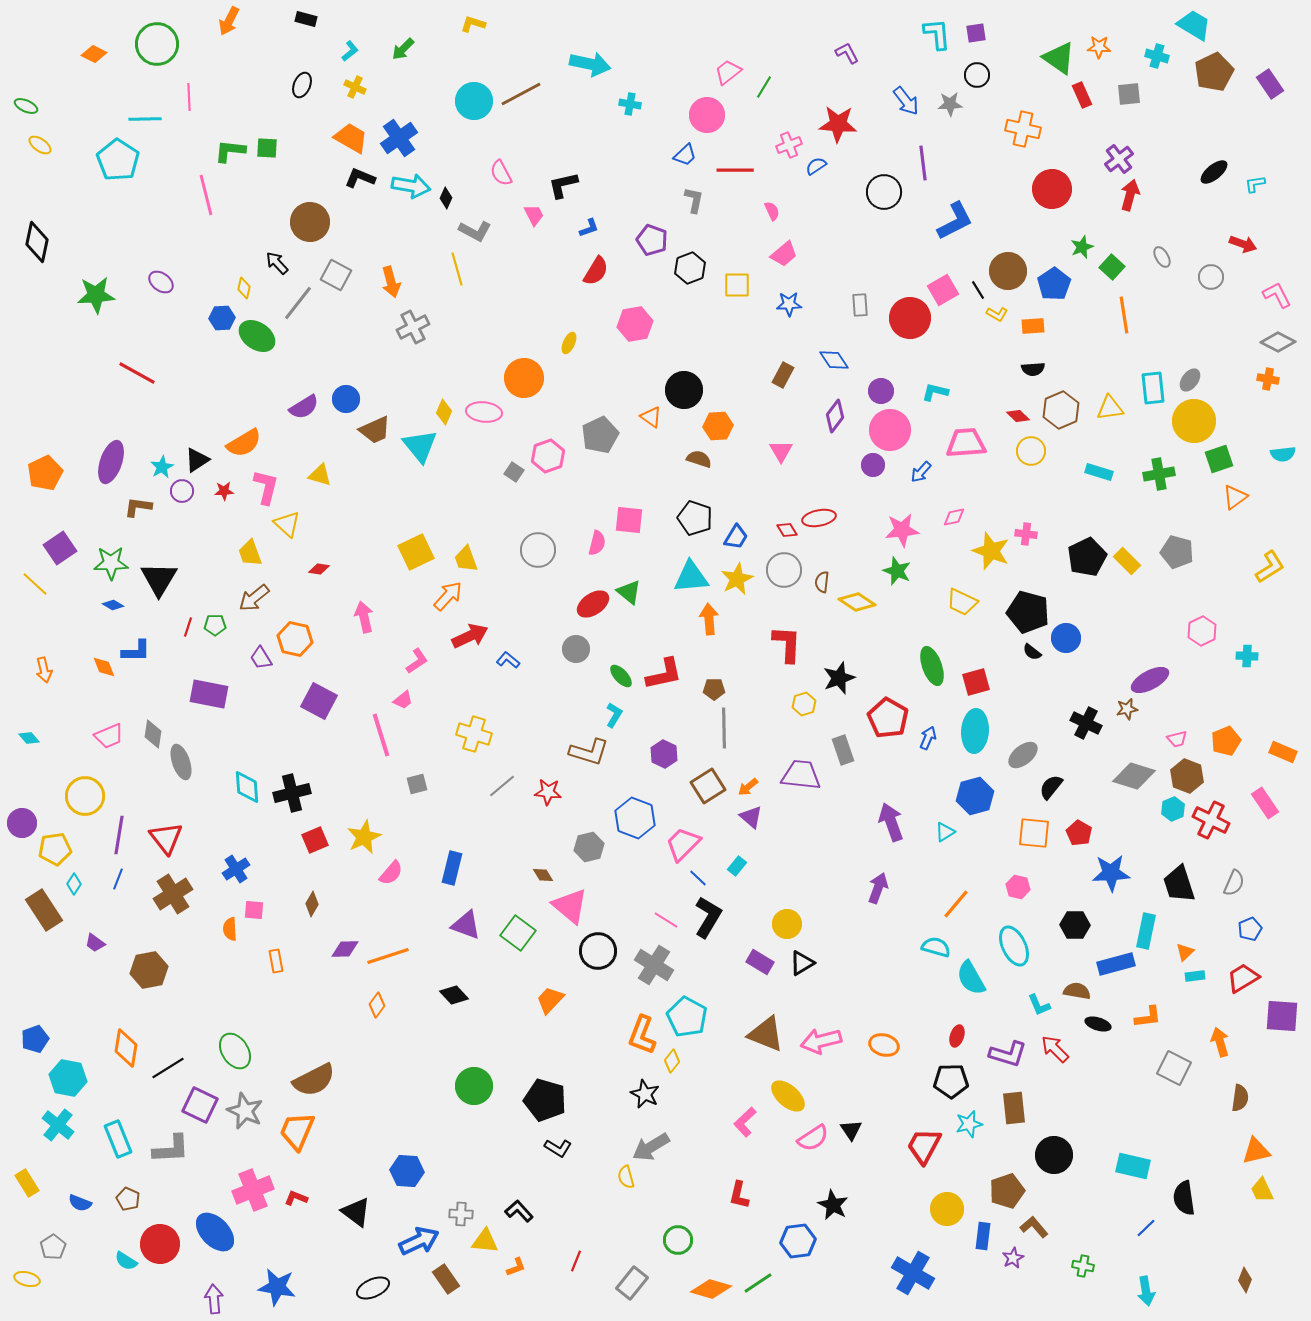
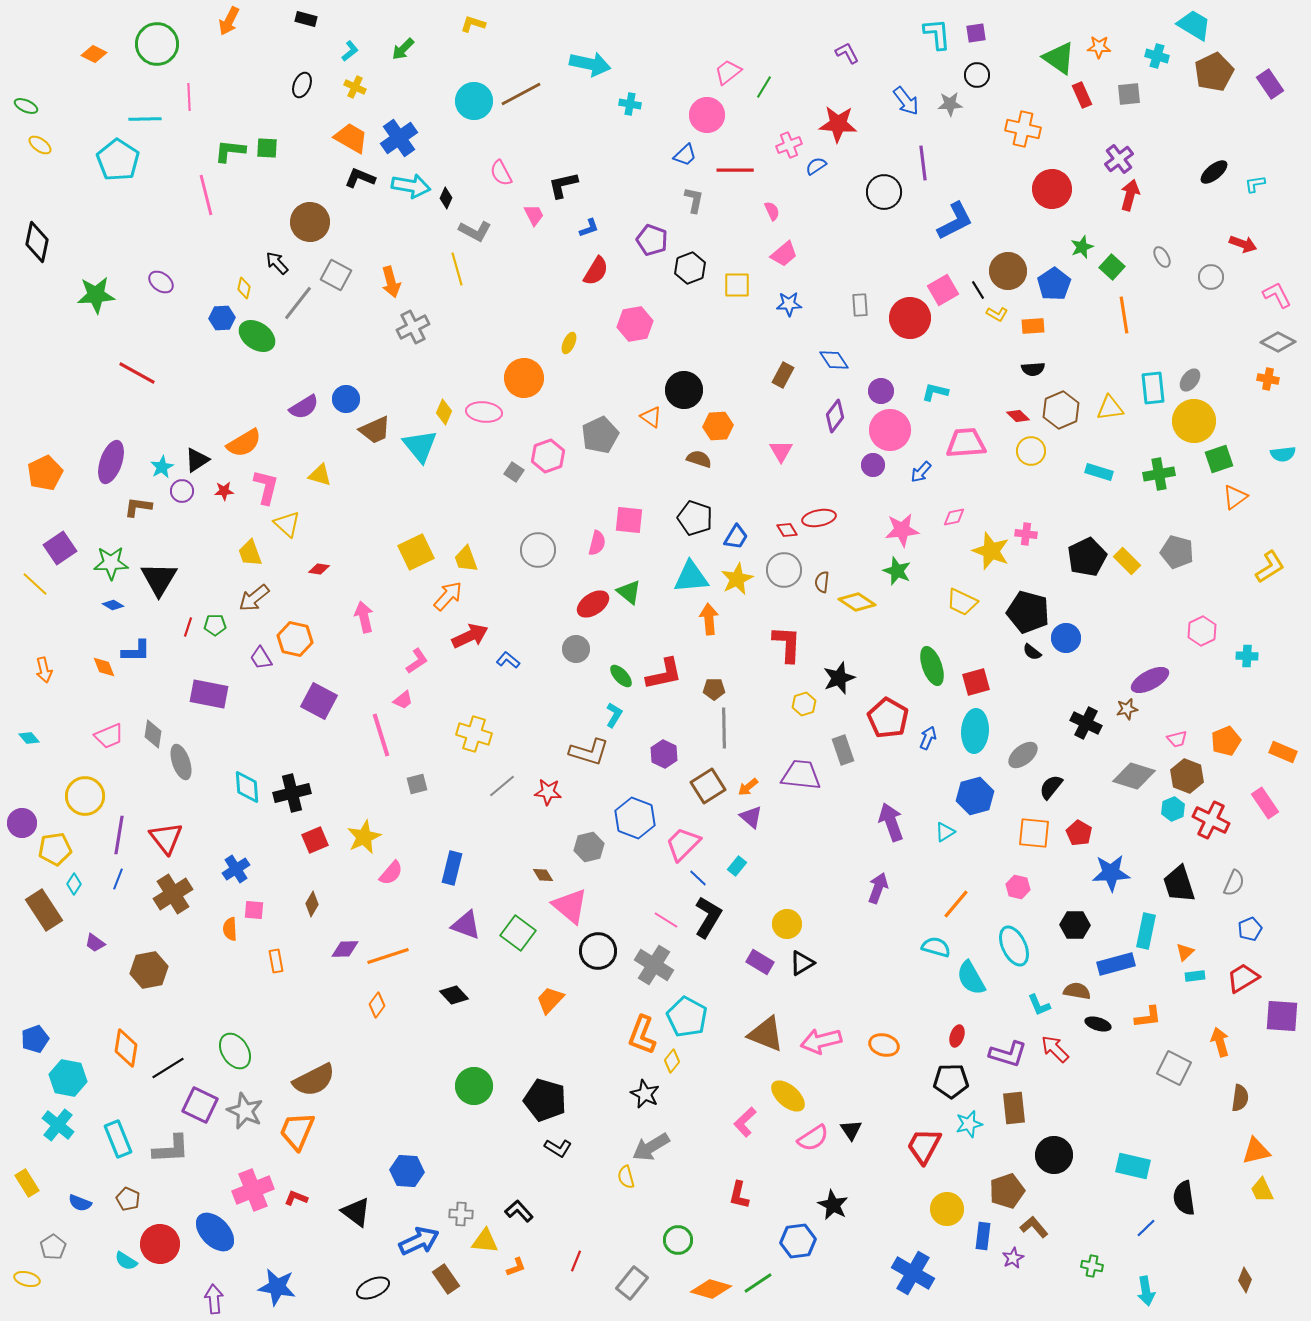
green cross at (1083, 1266): moved 9 px right
